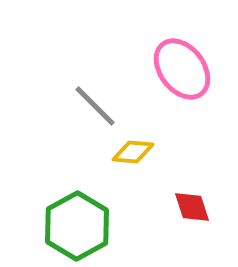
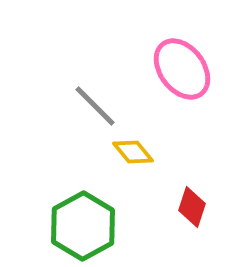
yellow diamond: rotated 45 degrees clockwise
red diamond: rotated 36 degrees clockwise
green hexagon: moved 6 px right
